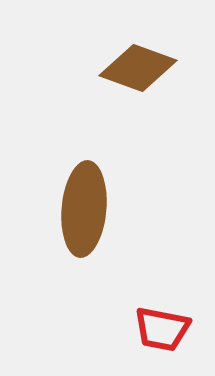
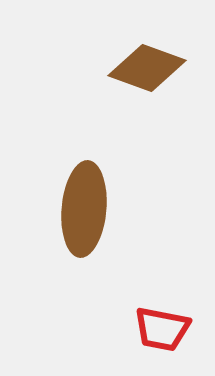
brown diamond: moved 9 px right
